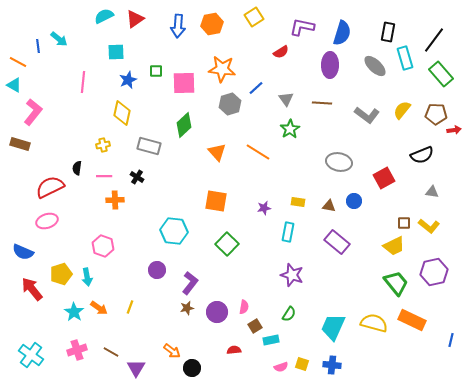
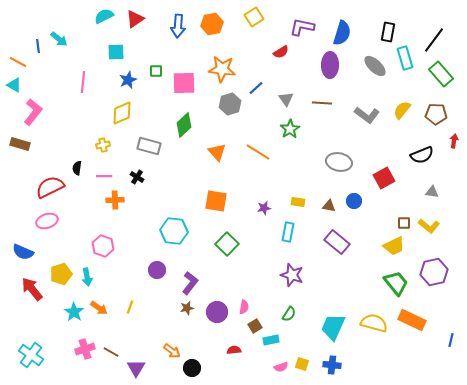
yellow diamond at (122, 113): rotated 55 degrees clockwise
red arrow at (454, 130): moved 11 px down; rotated 72 degrees counterclockwise
pink cross at (77, 350): moved 8 px right, 1 px up
